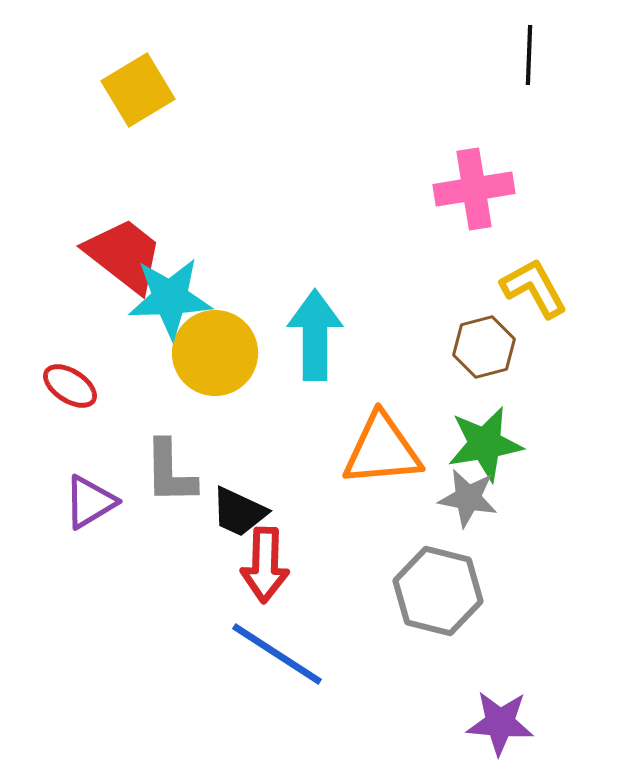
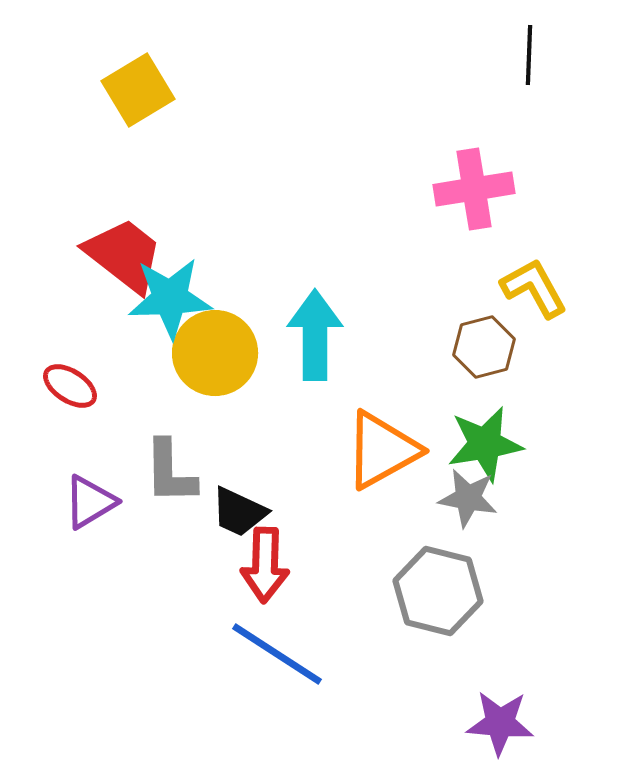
orange triangle: rotated 24 degrees counterclockwise
